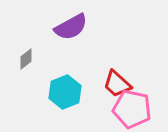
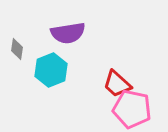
purple semicircle: moved 3 px left, 6 px down; rotated 20 degrees clockwise
gray diamond: moved 9 px left, 10 px up; rotated 45 degrees counterclockwise
cyan hexagon: moved 14 px left, 22 px up
